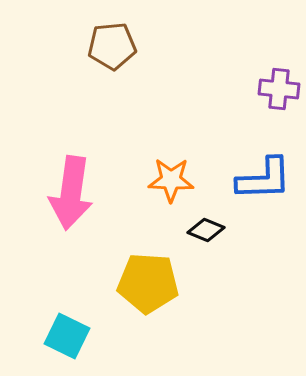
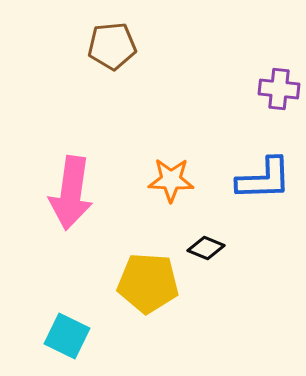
black diamond: moved 18 px down
